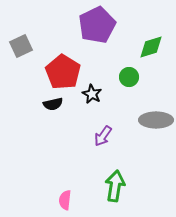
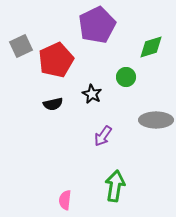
red pentagon: moved 7 px left, 12 px up; rotated 16 degrees clockwise
green circle: moved 3 px left
